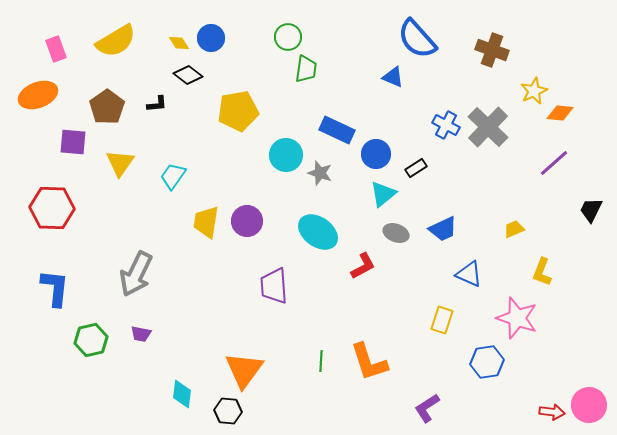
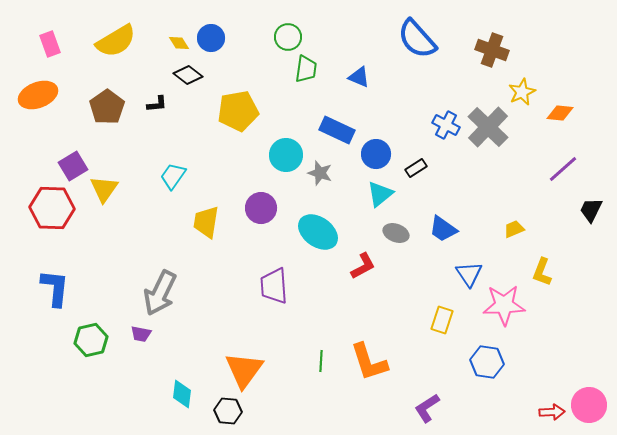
pink rectangle at (56, 49): moved 6 px left, 5 px up
blue triangle at (393, 77): moved 34 px left
yellow star at (534, 91): moved 12 px left, 1 px down
purple square at (73, 142): moved 24 px down; rotated 36 degrees counterclockwise
yellow triangle at (120, 163): moved 16 px left, 26 px down
purple line at (554, 163): moved 9 px right, 6 px down
cyan triangle at (383, 194): moved 3 px left
purple circle at (247, 221): moved 14 px right, 13 px up
blue trapezoid at (443, 229): rotated 60 degrees clockwise
gray arrow at (136, 274): moved 24 px right, 19 px down
blue triangle at (469, 274): rotated 32 degrees clockwise
pink star at (517, 318): moved 13 px left, 13 px up; rotated 21 degrees counterclockwise
blue hexagon at (487, 362): rotated 16 degrees clockwise
red arrow at (552, 412): rotated 10 degrees counterclockwise
